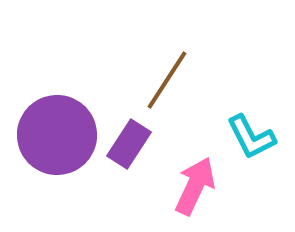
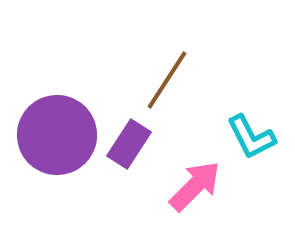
pink arrow: rotated 20 degrees clockwise
